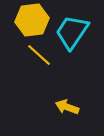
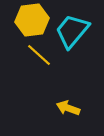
cyan trapezoid: moved 1 px up; rotated 6 degrees clockwise
yellow arrow: moved 1 px right, 1 px down
